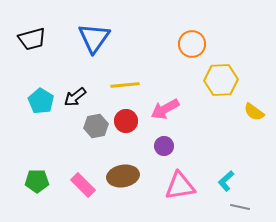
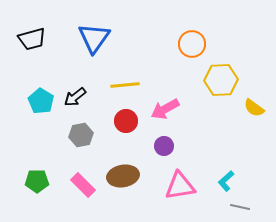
yellow semicircle: moved 4 px up
gray hexagon: moved 15 px left, 9 px down
